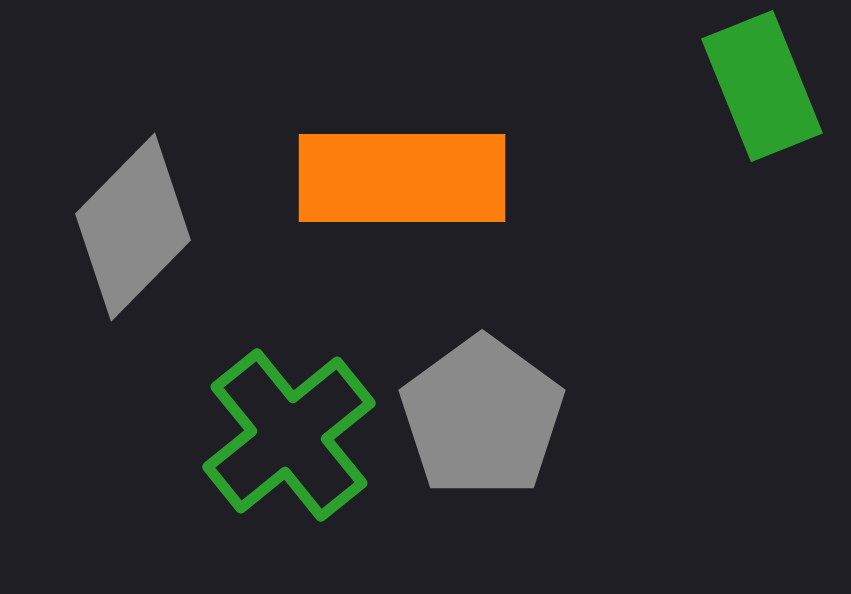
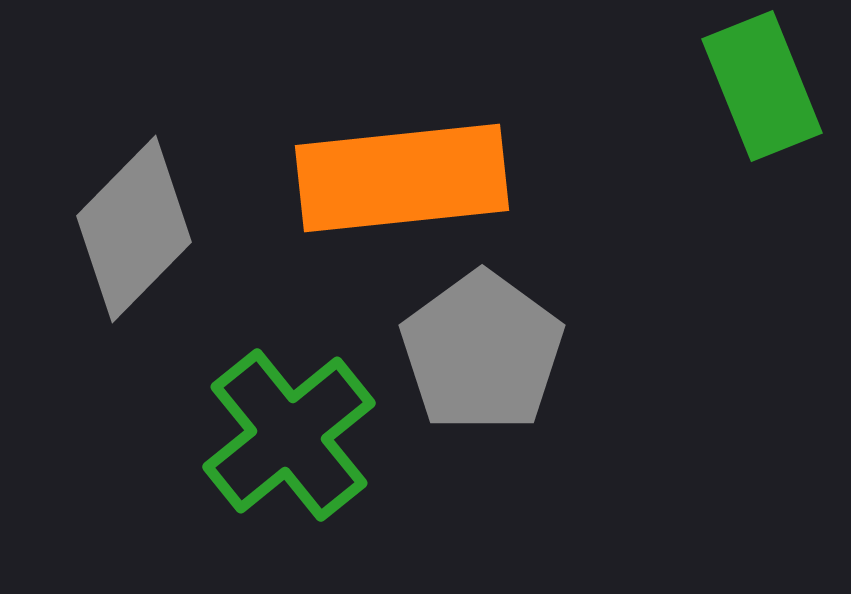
orange rectangle: rotated 6 degrees counterclockwise
gray diamond: moved 1 px right, 2 px down
gray pentagon: moved 65 px up
